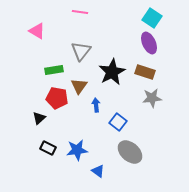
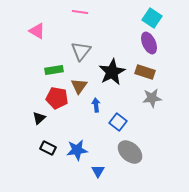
blue triangle: rotated 24 degrees clockwise
